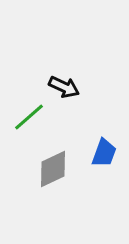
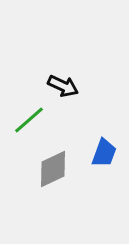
black arrow: moved 1 px left, 1 px up
green line: moved 3 px down
